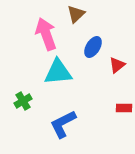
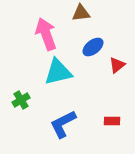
brown triangle: moved 5 px right, 1 px up; rotated 36 degrees clockwise
blue ellipse: rotated 20 degrees clockwise
cyan triangle: rotated 8 degrees counterclockwise
green cross: moved 2 px left, 1 px up
red rectangle: moved 12 px left, 13 px down
